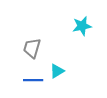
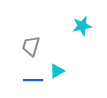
gray trapezoid: moved 1 px left, 2 px up
